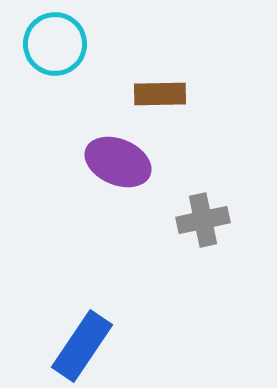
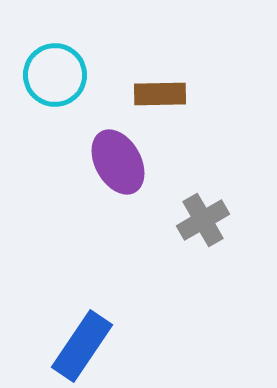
cyan circle: moved 31 px down
purple ellipse: rotated 38 degrees clockwise
gray cross: rotated 18 degrees counterclockwise
